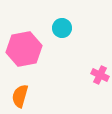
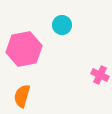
cyan circle: moved 3 px up
orange semicircle: moved 2 px right
